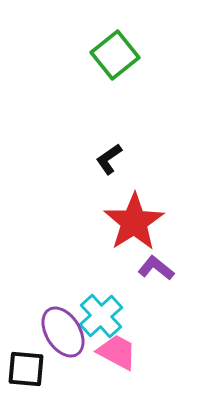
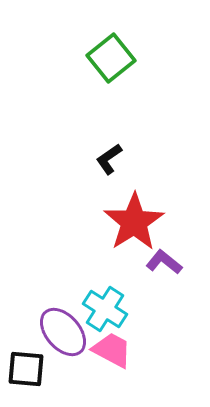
green square: moved 4 px left, 3 px down
purple L-shape: moved 8 px right, 6 px up
cyan cross: moved 4 px right, 7 px up; rotated 15 degrees counterclockwise
purple ellipse: rotated 9 degrees counterclockwise
pink trapezoid: moved 5 px left, 2 px up
